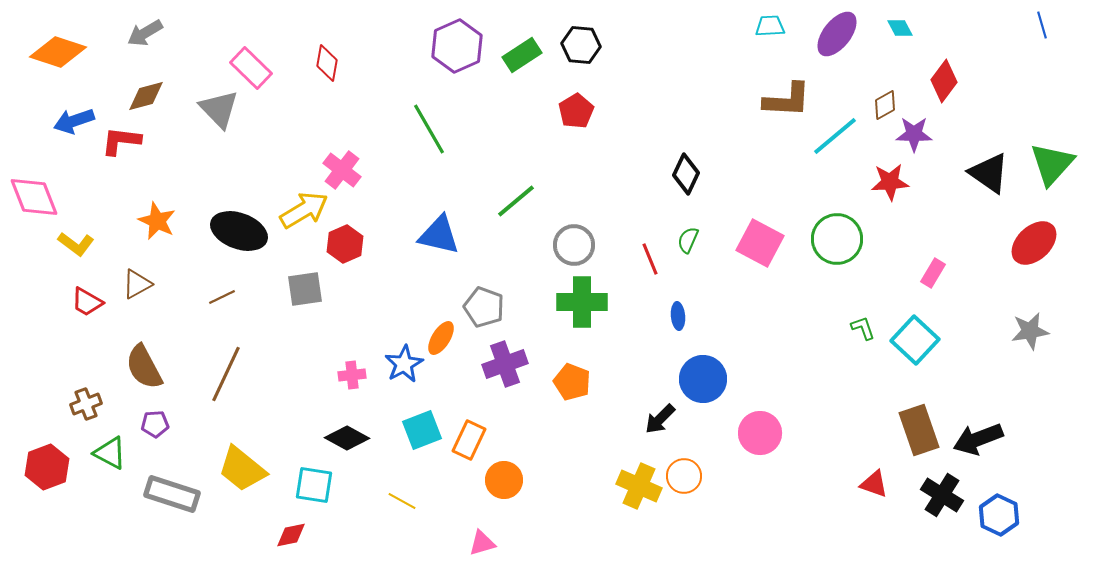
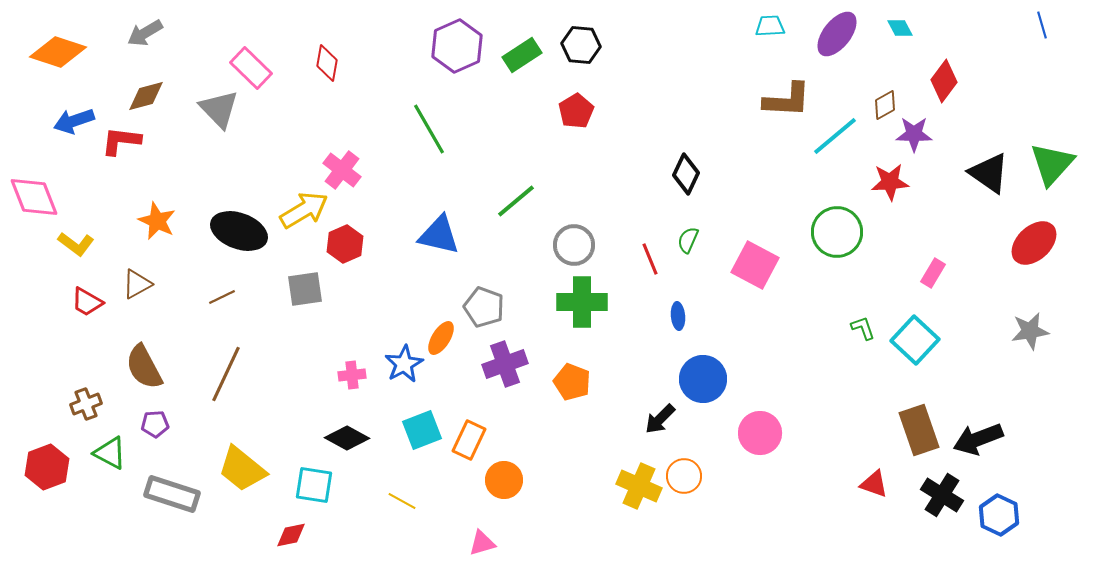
green circle at (837, 239): moved 7 px up
pink square at (760, 243): moved 5 px left, 22 px down
